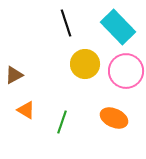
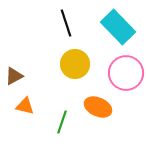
yellow circle: moved 10 px left
pink circle: moved 2 px down
brown triangle: moved 1 px down
orange triangle: moved 1 px left, 4 px up; rotated 18 degrees counterclockwise
orange ellipse: moved 16 px left, 11 px up
